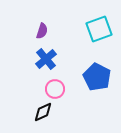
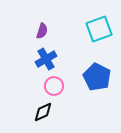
blue cross: rotated 10 degrees clockwise
pink circle: moved 1 px left, 3 px up
